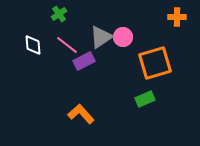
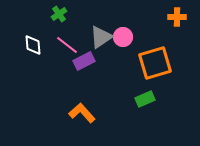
orange L-shape: moved 1 px right, 1 px up
